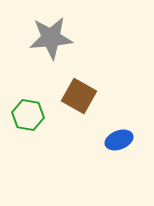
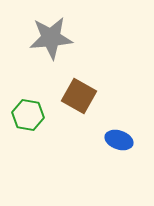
blue ellipse: rotated 40 degrees clockwise
